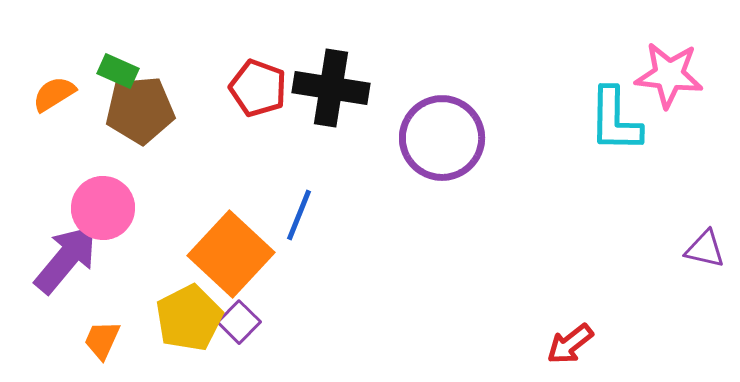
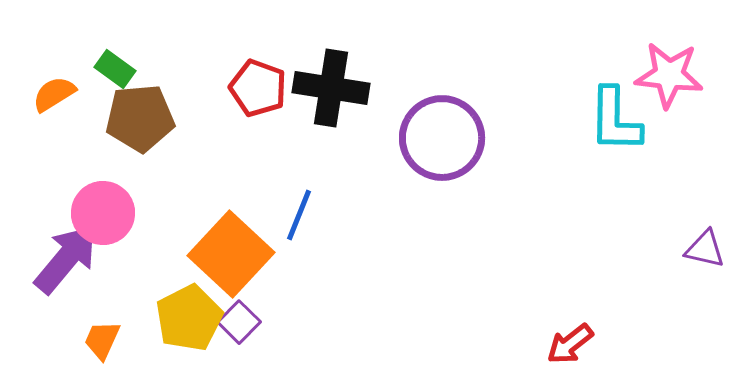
green rectangle: moved 3 px left, 2 px up; rotated 12 degrees clockwise
brown pentagon: moved 8 px down
pink circle: moved 5 px down
